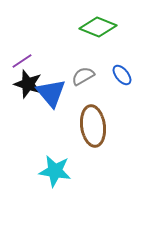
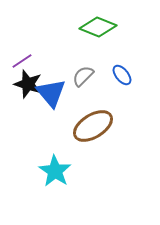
gray semicircle: rotated 15 degrees counterclockwise
brown ellipse: rotated 66 degrees clockwise
cyan star: rotated 24 degrees clockwise
